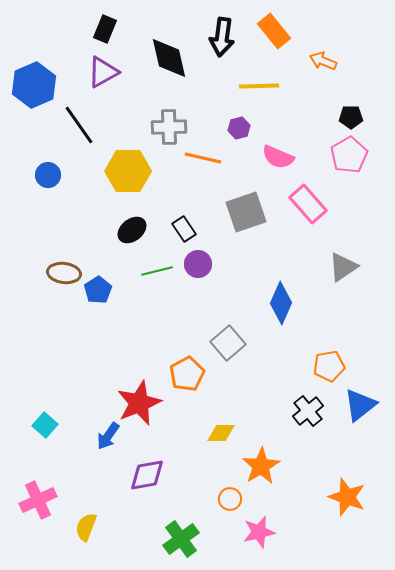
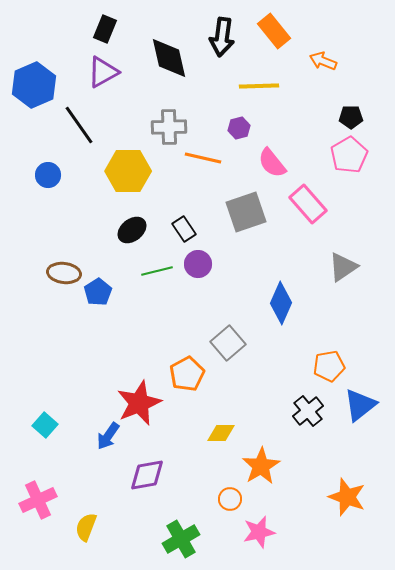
pink semicircle at (278, 157): moved 6 px left, 6 px down; rotated 28 degrees clockwise
blue pentagon at (98, 290): moved 2 px down
green cross at (181, 539): rotated 6 degrees clockwise
